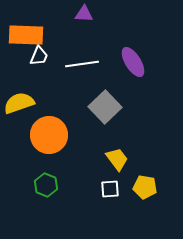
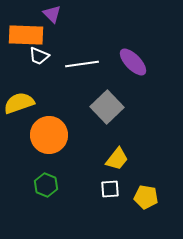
purple triangle: moved 32 px left; rotated 42 degrees clockwise
white trapezoid: rotated 90 degrees clockwise
purple ellipse: rotated 12 degrees counterclockwise
gray square: moved 2 px right
yellow trapezoid: rotated 75 degrees clockwise
yellow pentagon: moved 1 px right, 10 px down
